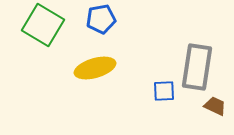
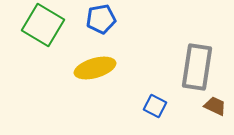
blue square: moved 9 px left, 15 px down; rotated 30 degrees clockwise
